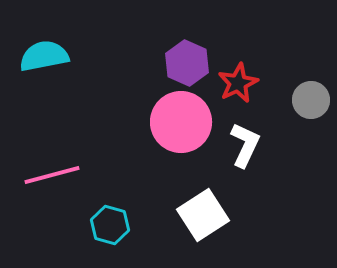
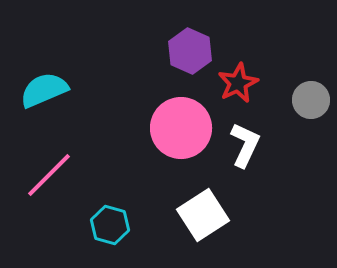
cyan semicircle: moved 34 px down; rotated 12 degrees counterclockwise
purple hexagon: moved 3 px right, 12 px up
pink circle: moved 6 px down
pink line: moved 3 px left; rotated 30 degrees counterclockwise
